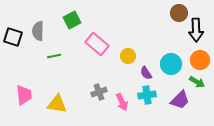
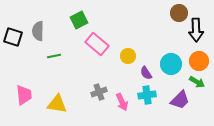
green square: moved 7 px right
orange circle: moved 1 px left, 1 px down
